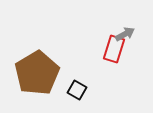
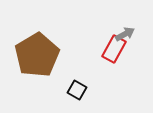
red rectangle: rotated 12 degrees clockwise
brown pentagon: moved 18 px up
